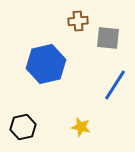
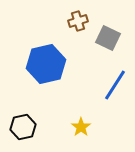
brown cross: rotated 12 degrees counterclockwise
gray square: rotated 20 degrees clockwise
yellow star: rotated 24 degrees clockwise
